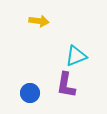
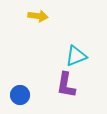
yellow arrow: moved 1 px left, 5 px up
blue circle: moved 10 px left, 2 px down
